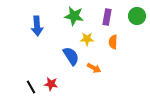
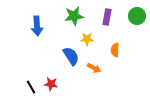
green star: rotated 18 degrees counterclockwise
orange semicircle: moved 2 px right, 8 px down
